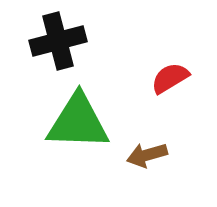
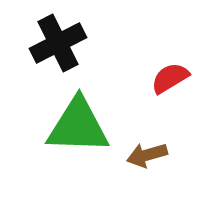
black cross: moved 2 px down; rotated 12 degrees counterclockwise
green triangle: moved 4 px down
